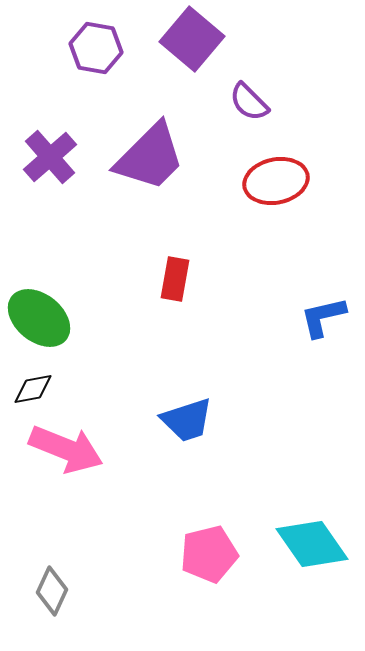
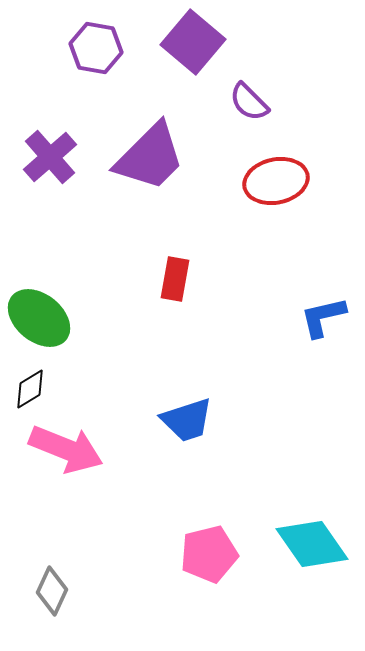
purple square: moved 1 px right, 3 px down
black diamond: moved 3 px left; rotated 21 degrees counterclockwise
